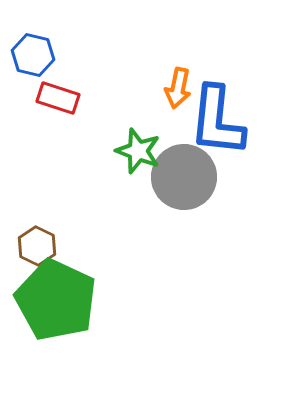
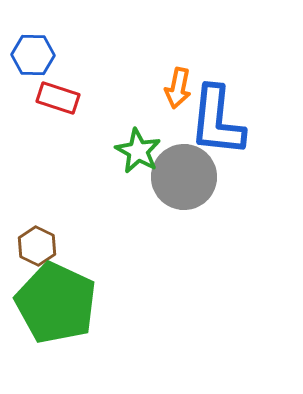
blue hexagon: rotated 12 degrees counterclockwise
green star: rotated 9 degrees clockwise
green pentagon: moved 3 px down
